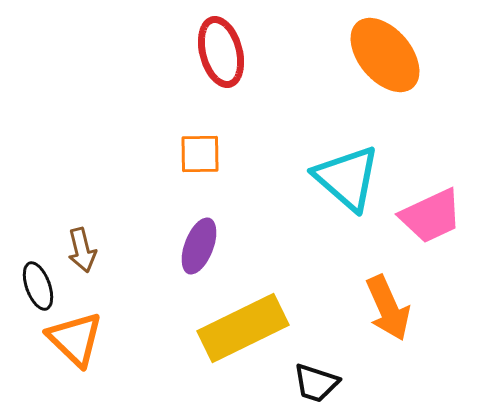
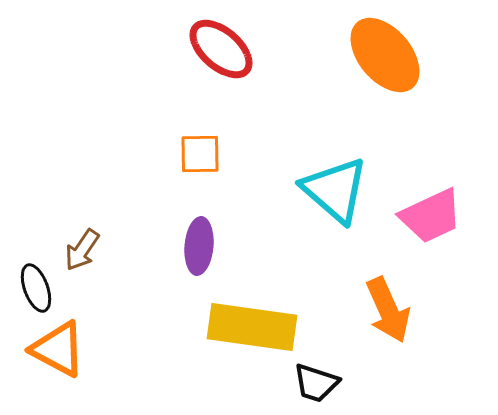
red ellipse: moved 3 px up; rotated 34 degrees counterclockwise
cyan triangle: moved 12 px left, 12 px down
purple ellipse: rotated 16 degrees counterclockwise
brown arrow: rotated 48 degrees clockwise
black ellipse: moved 2 px left, 2 px down
orange arrow: moved 2 px down
yellow rectangle: moved 9 px right, 1 px up; rotated 34 degrees clockwise
orange triangle: moved 17 px left, 10 px down; rotated 16 degrees counterclockwise
